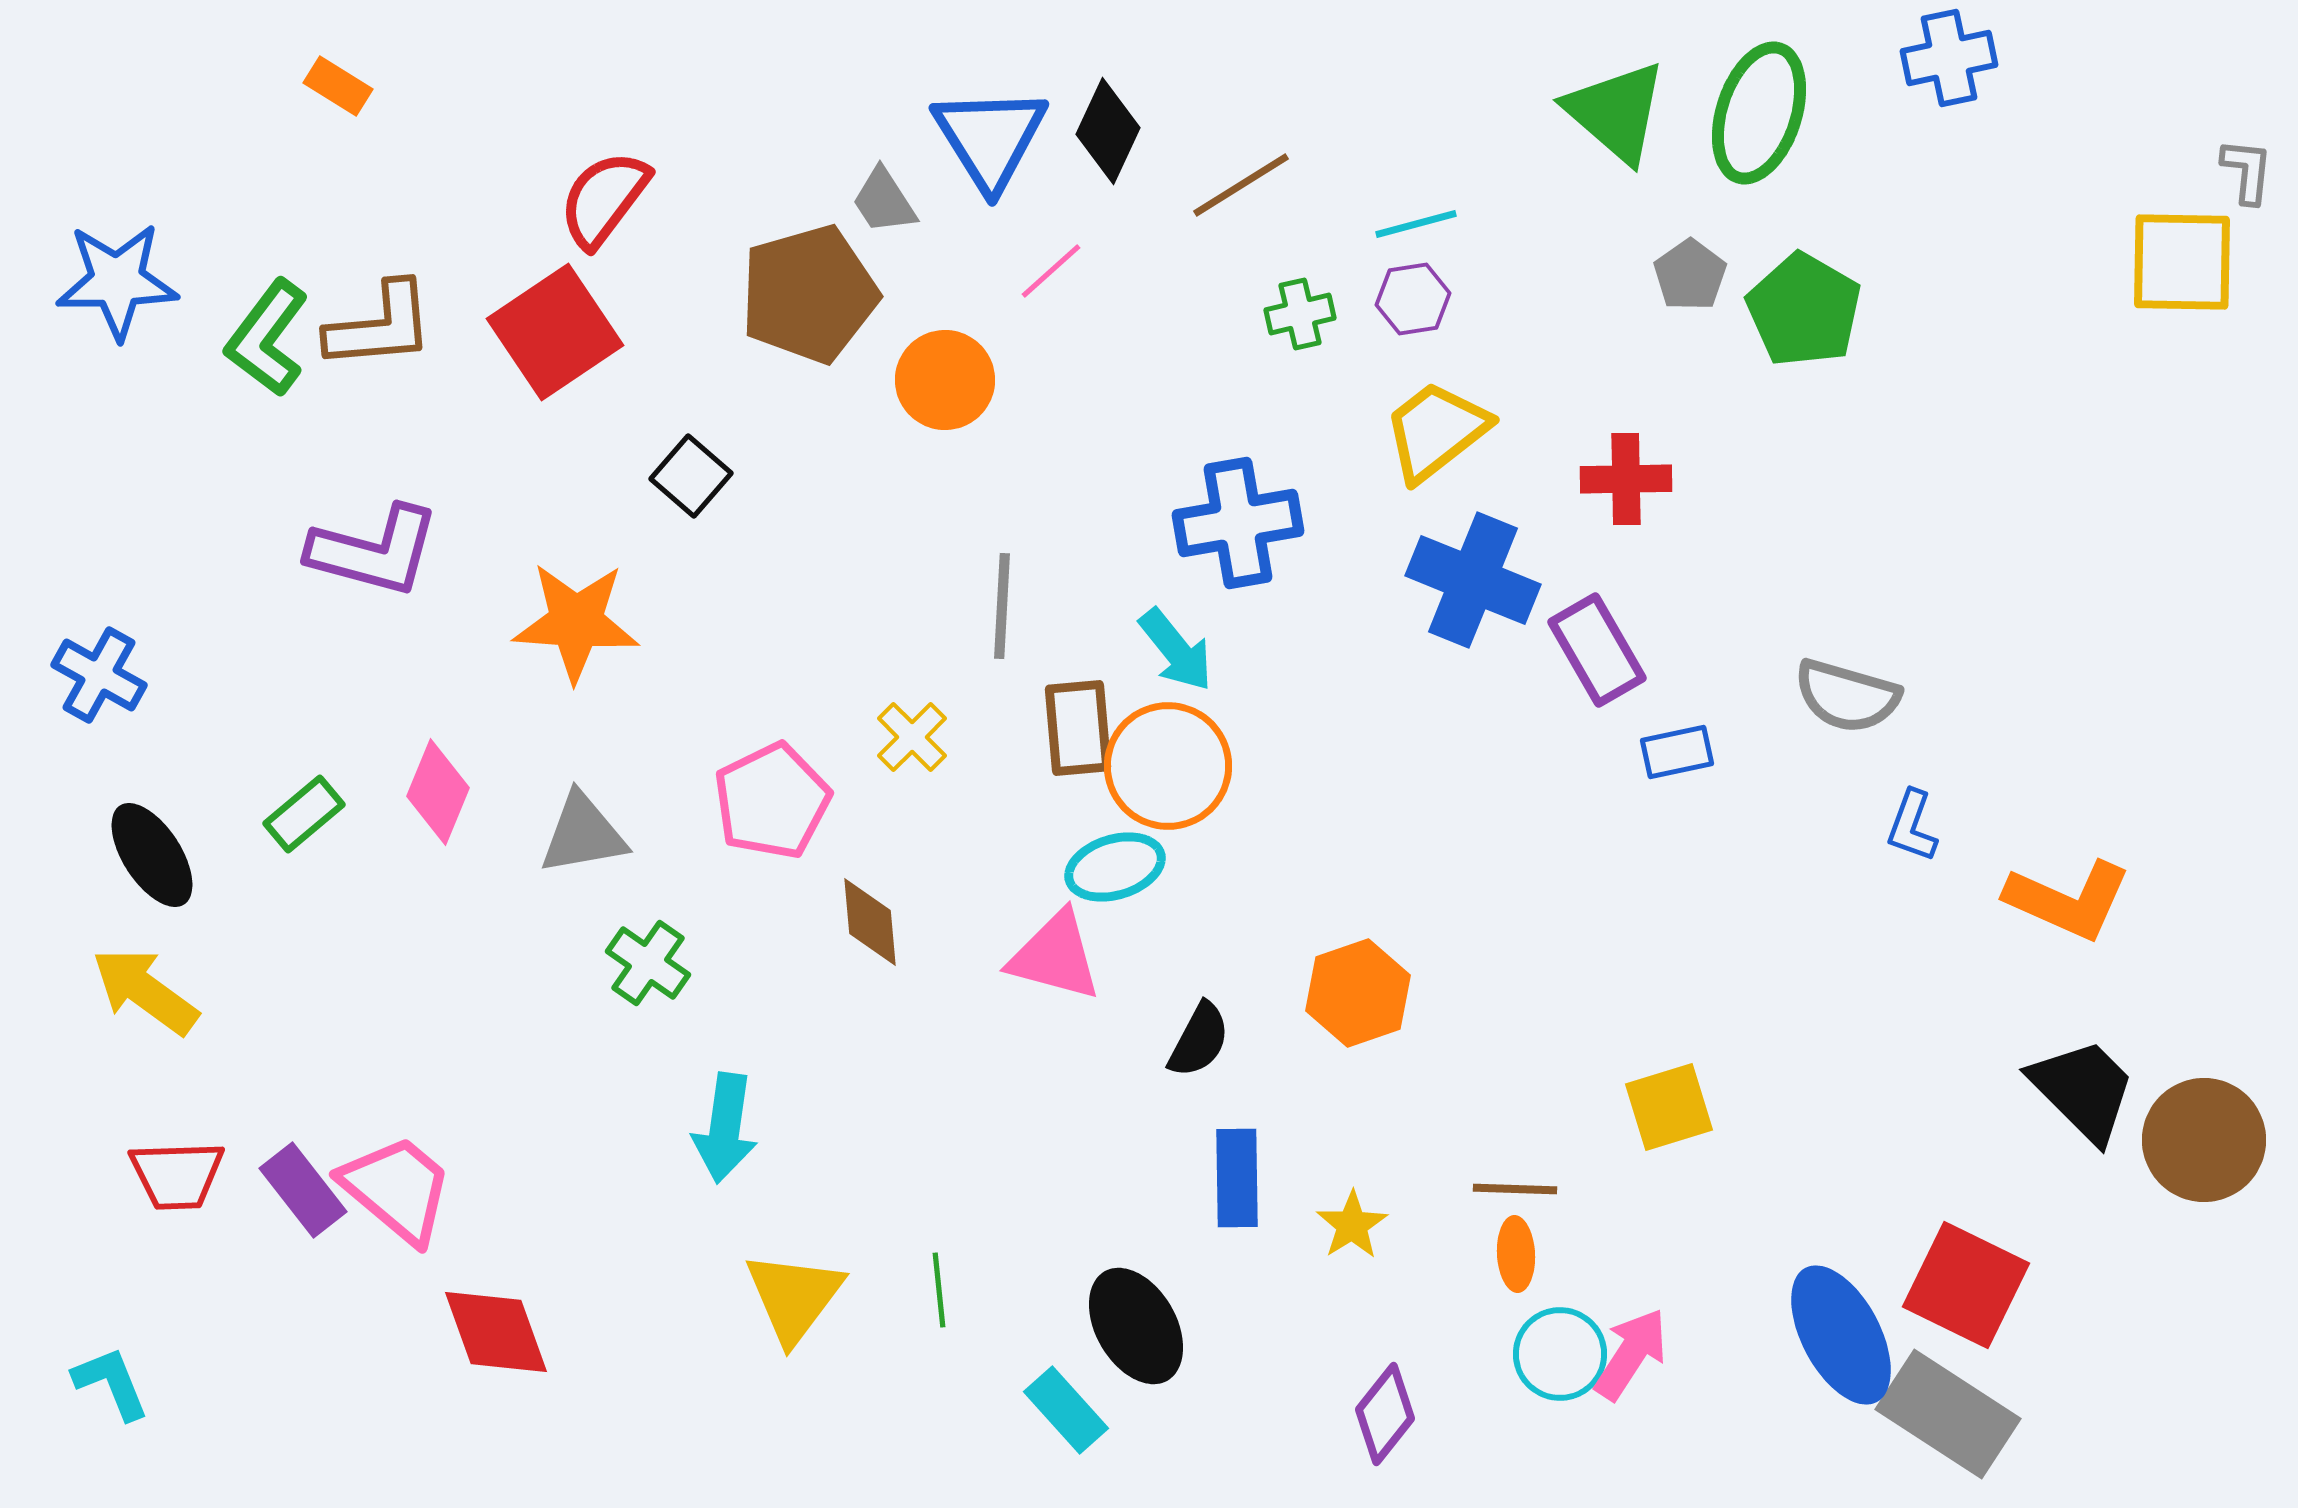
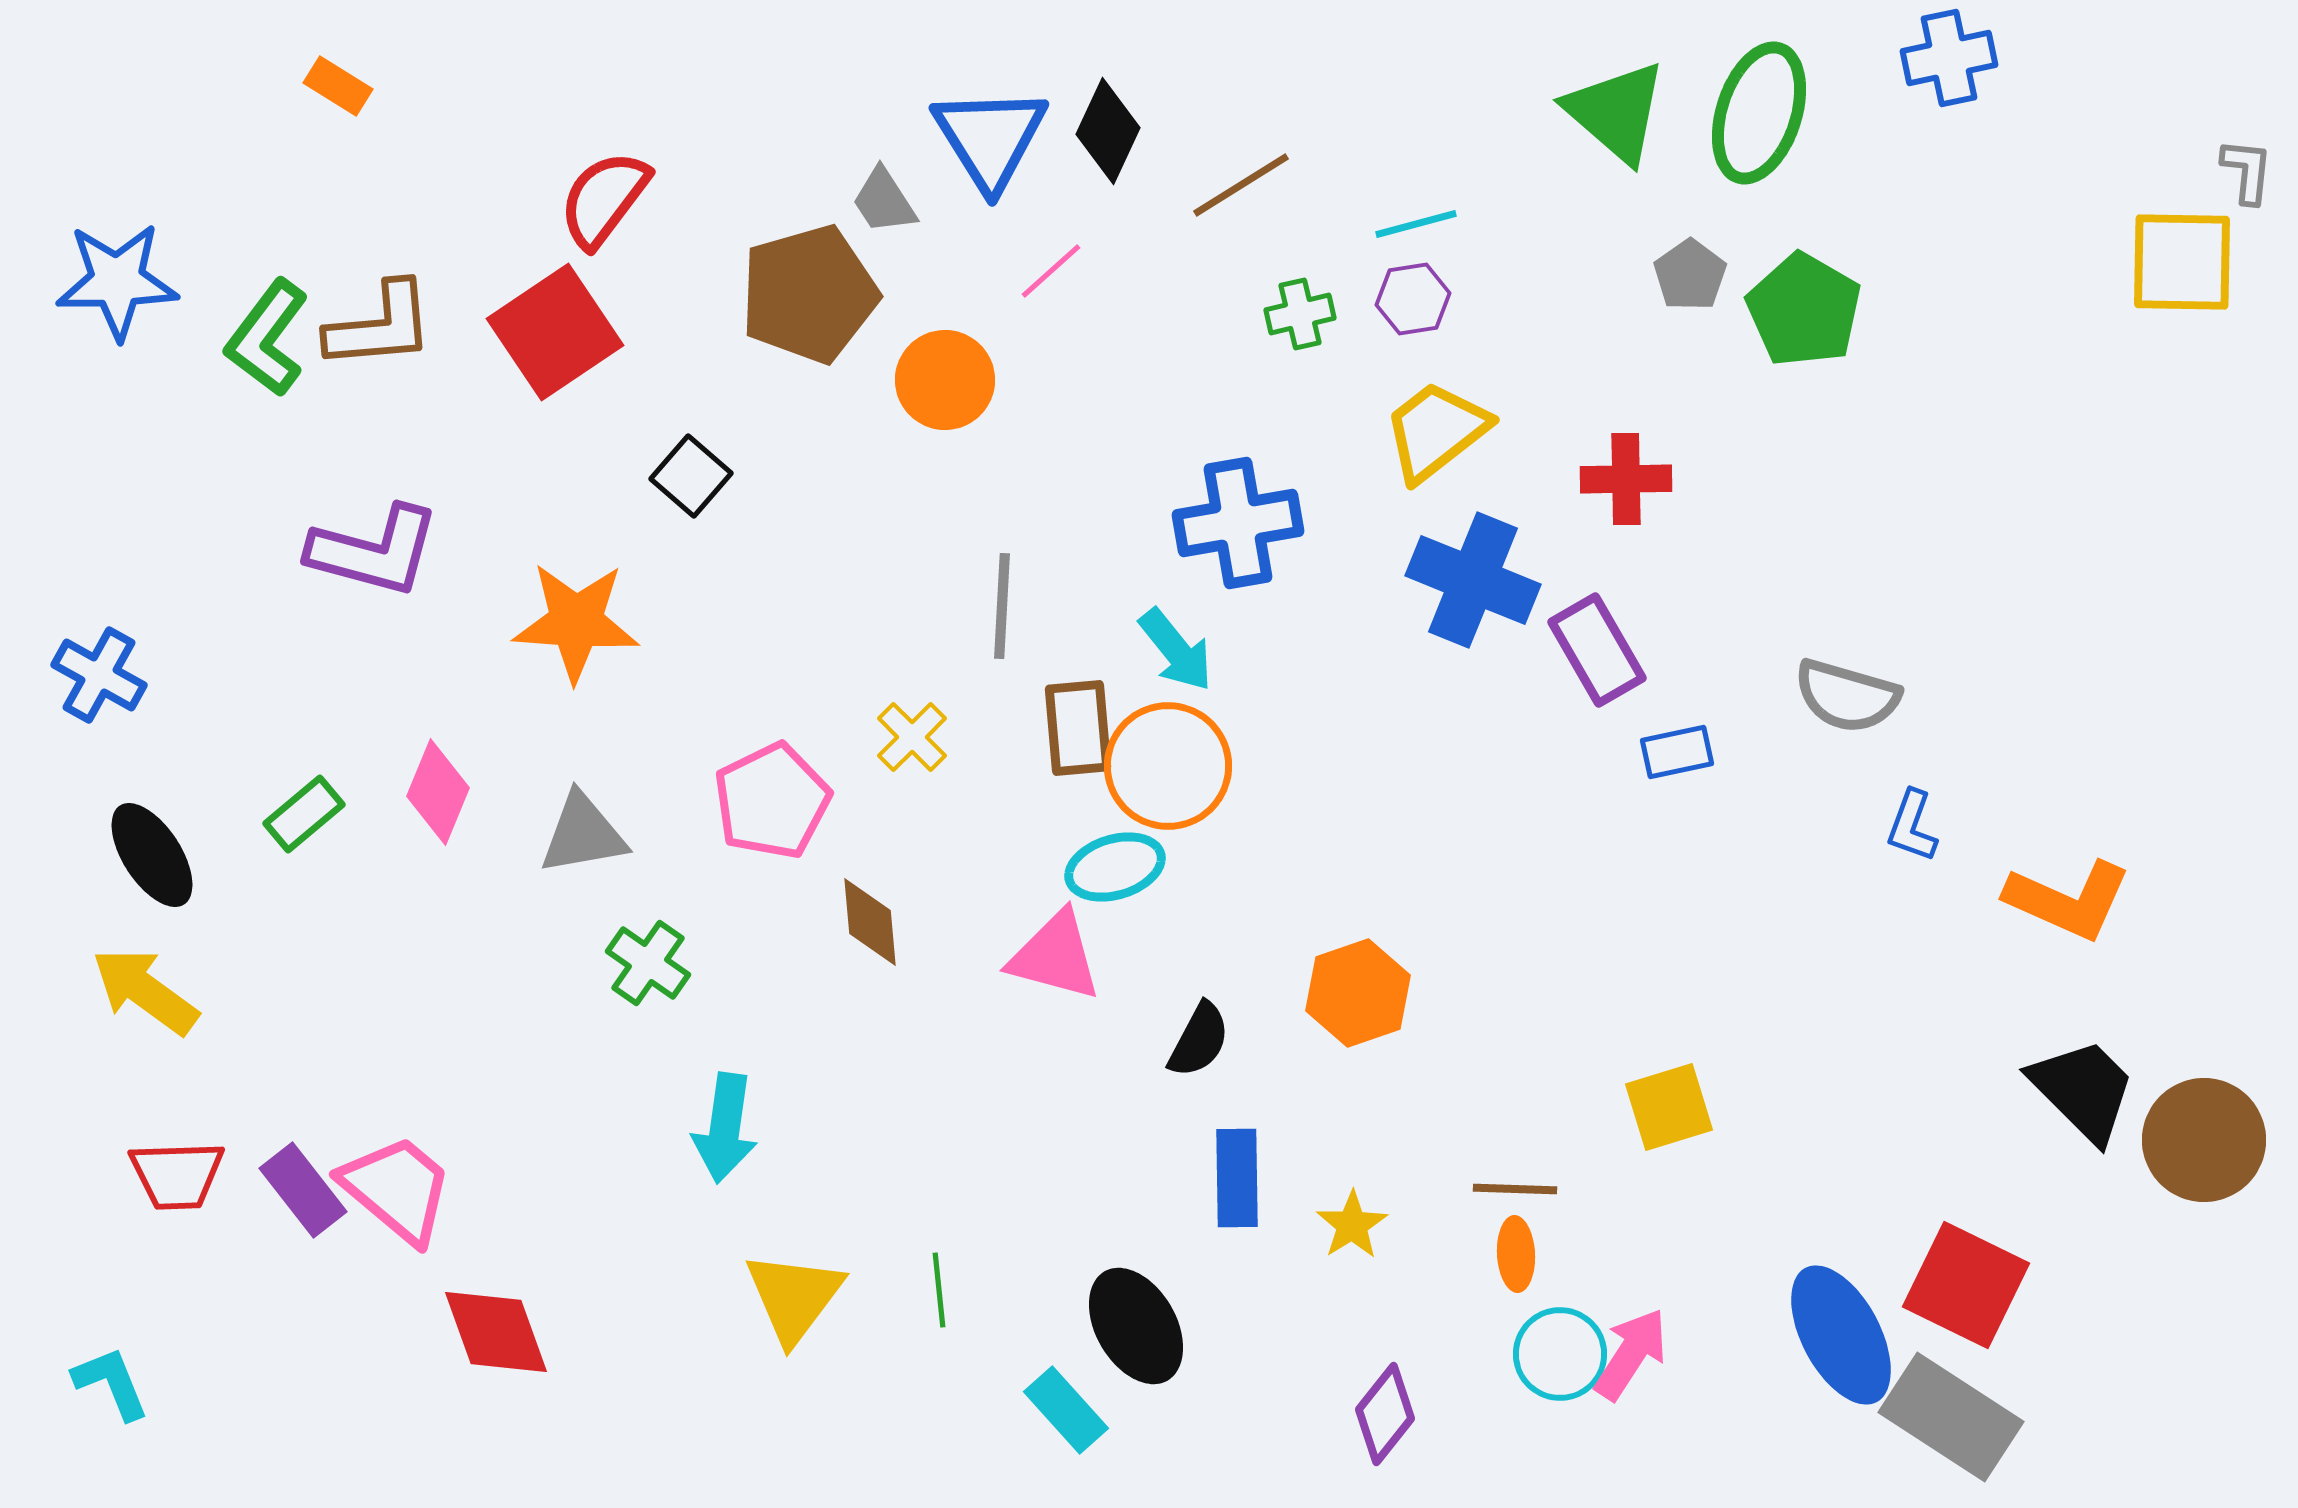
gray rectangle at (1948, 1414): moved 3 px right, 3 px down
